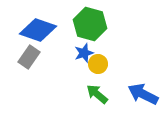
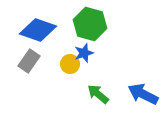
gray rectangle: moved 4 px down
yellow circle: moved 28 px left
green arrow: moved 1 px right
